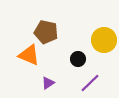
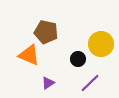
yellow circle: moved 3 px left, 4 px down
